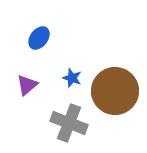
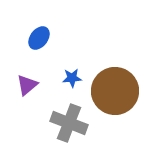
blue star: rotated 24 degrees counterclockwise
